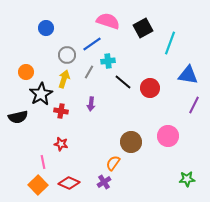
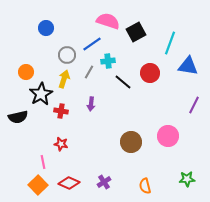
black square: moved 7 px left, 4 px down
blue triangle: moved 9 px up
red circle: moved 15 px up
orange semicircle: moved 32 px right, 23 px down; rotated 49 degrees counterclockwise
